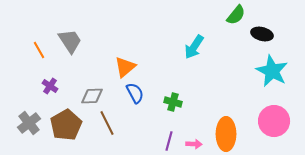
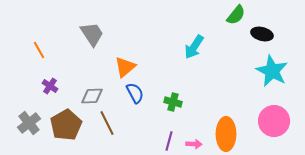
gray trapezoid: moved 22 px right, 7 px up
